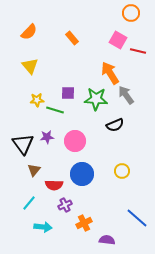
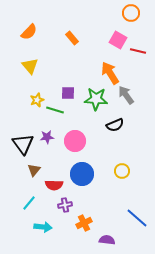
yellow star: rotated 16 degrees counterclockwise
purple cross: rotated 16 degrees clockwise
